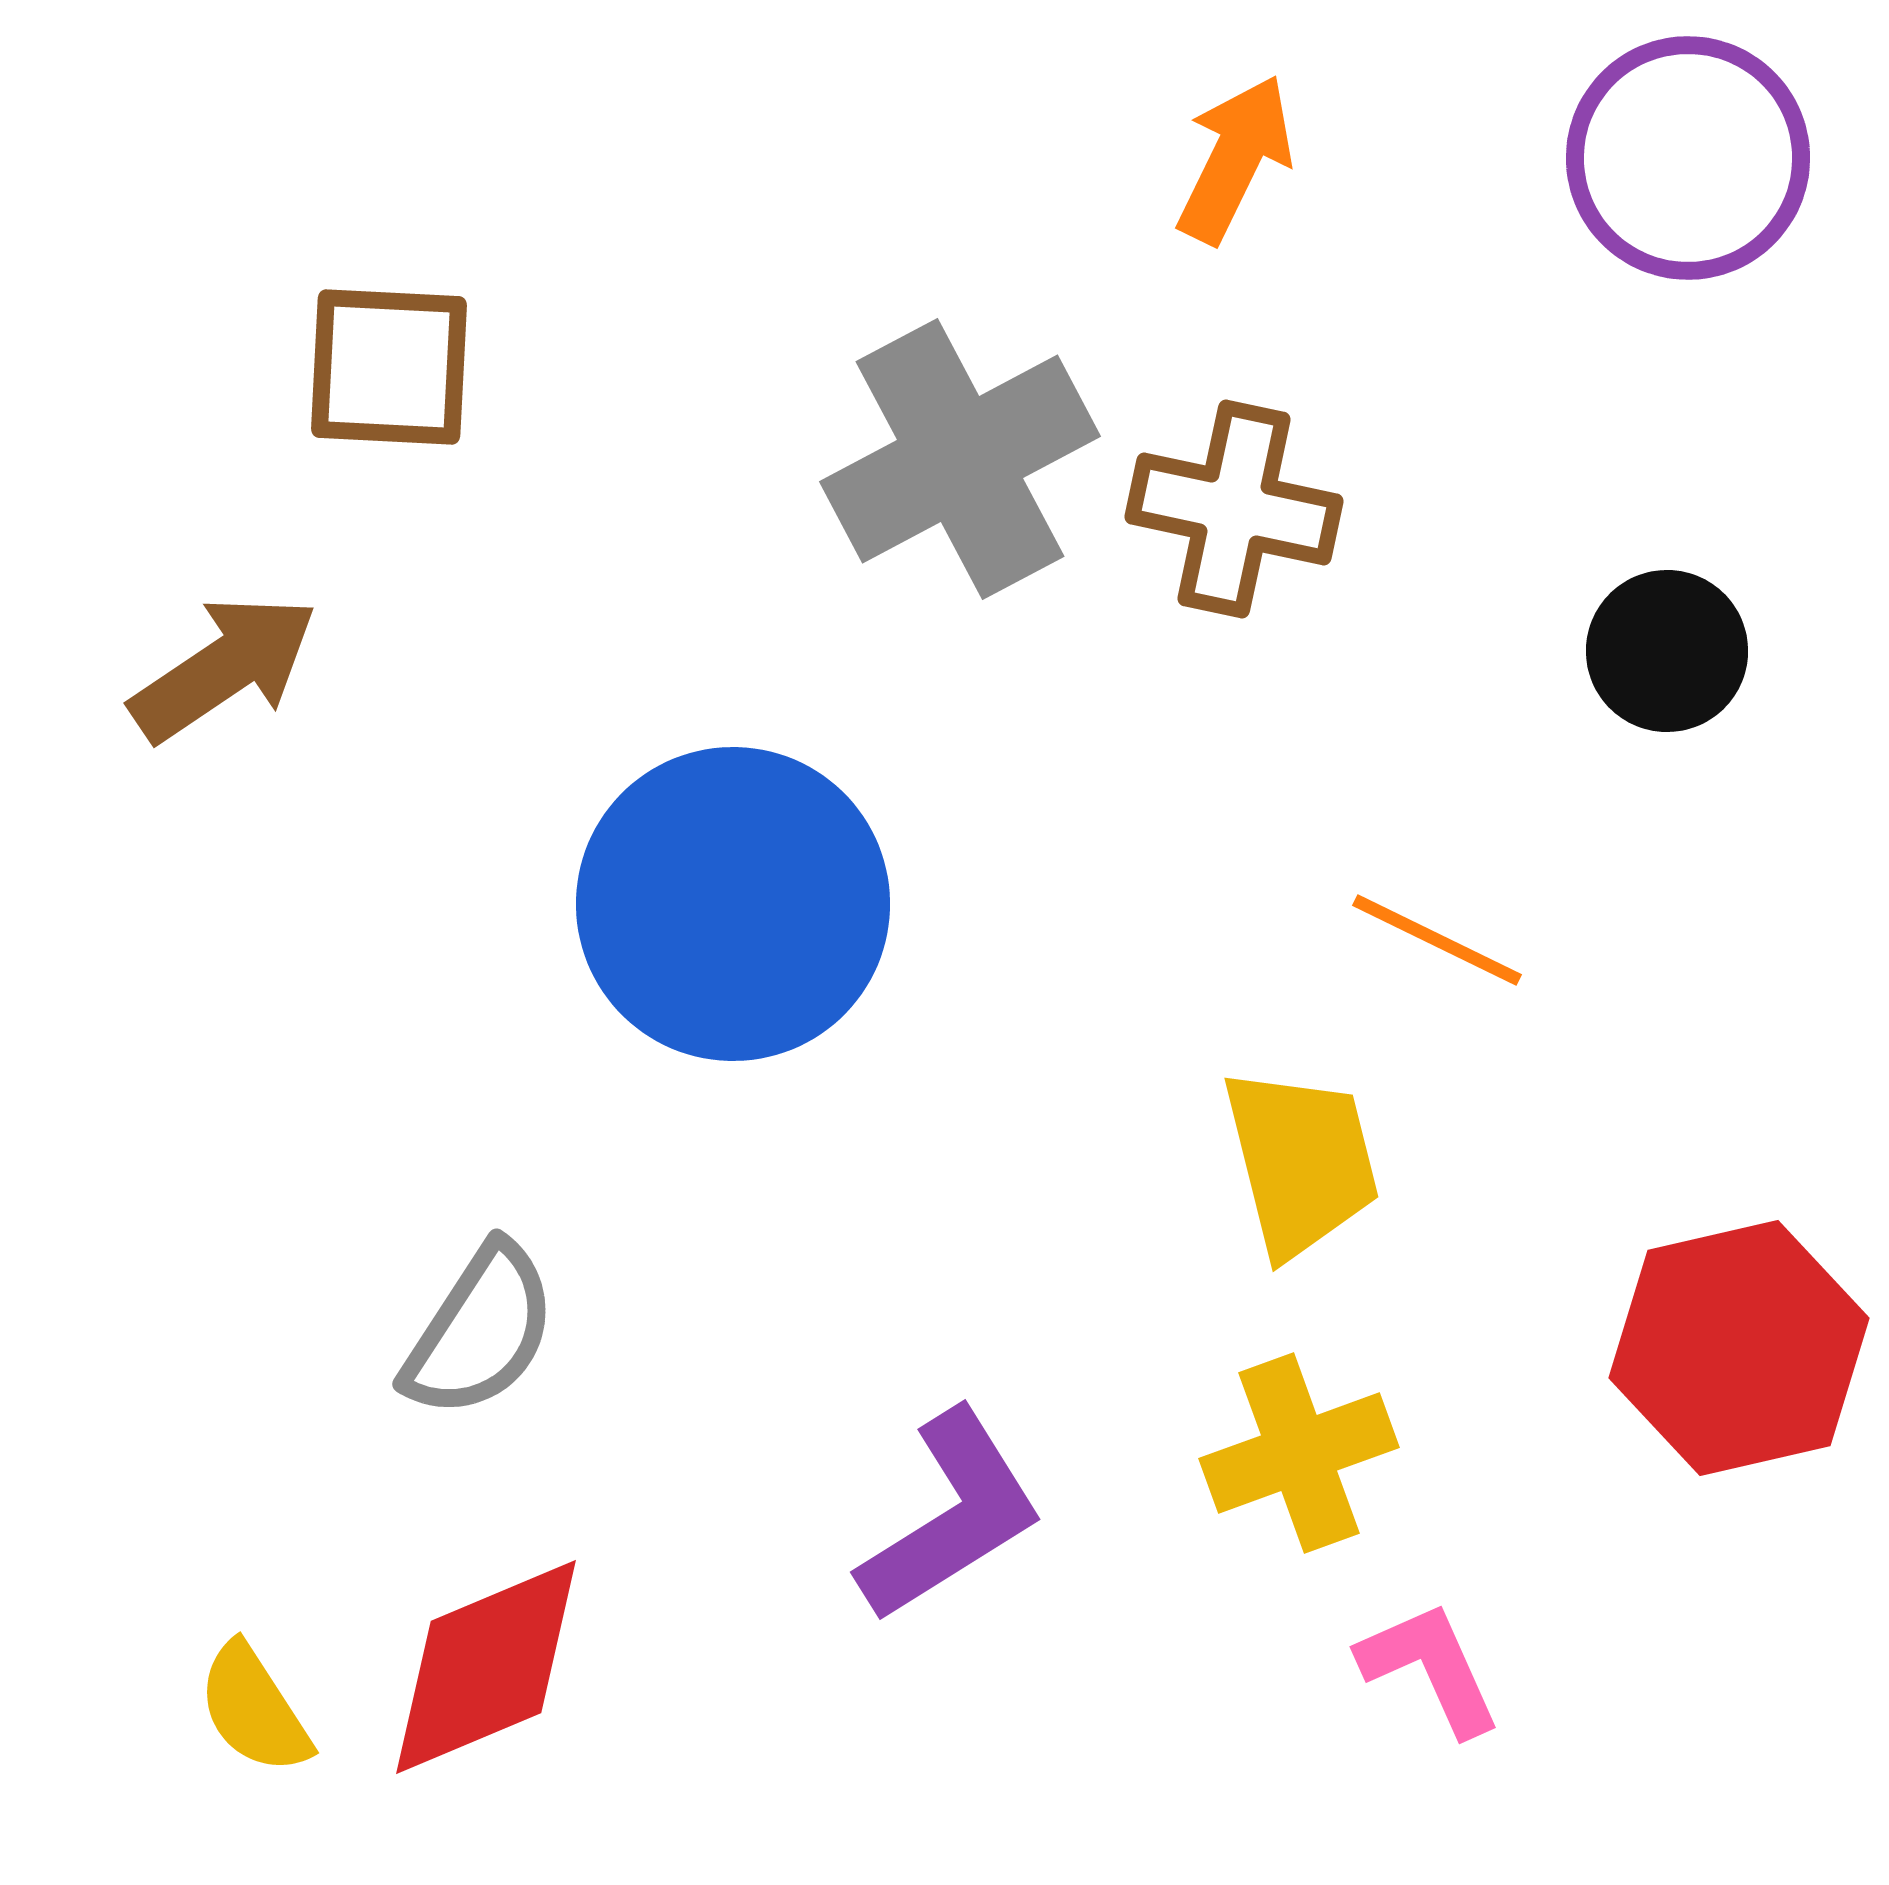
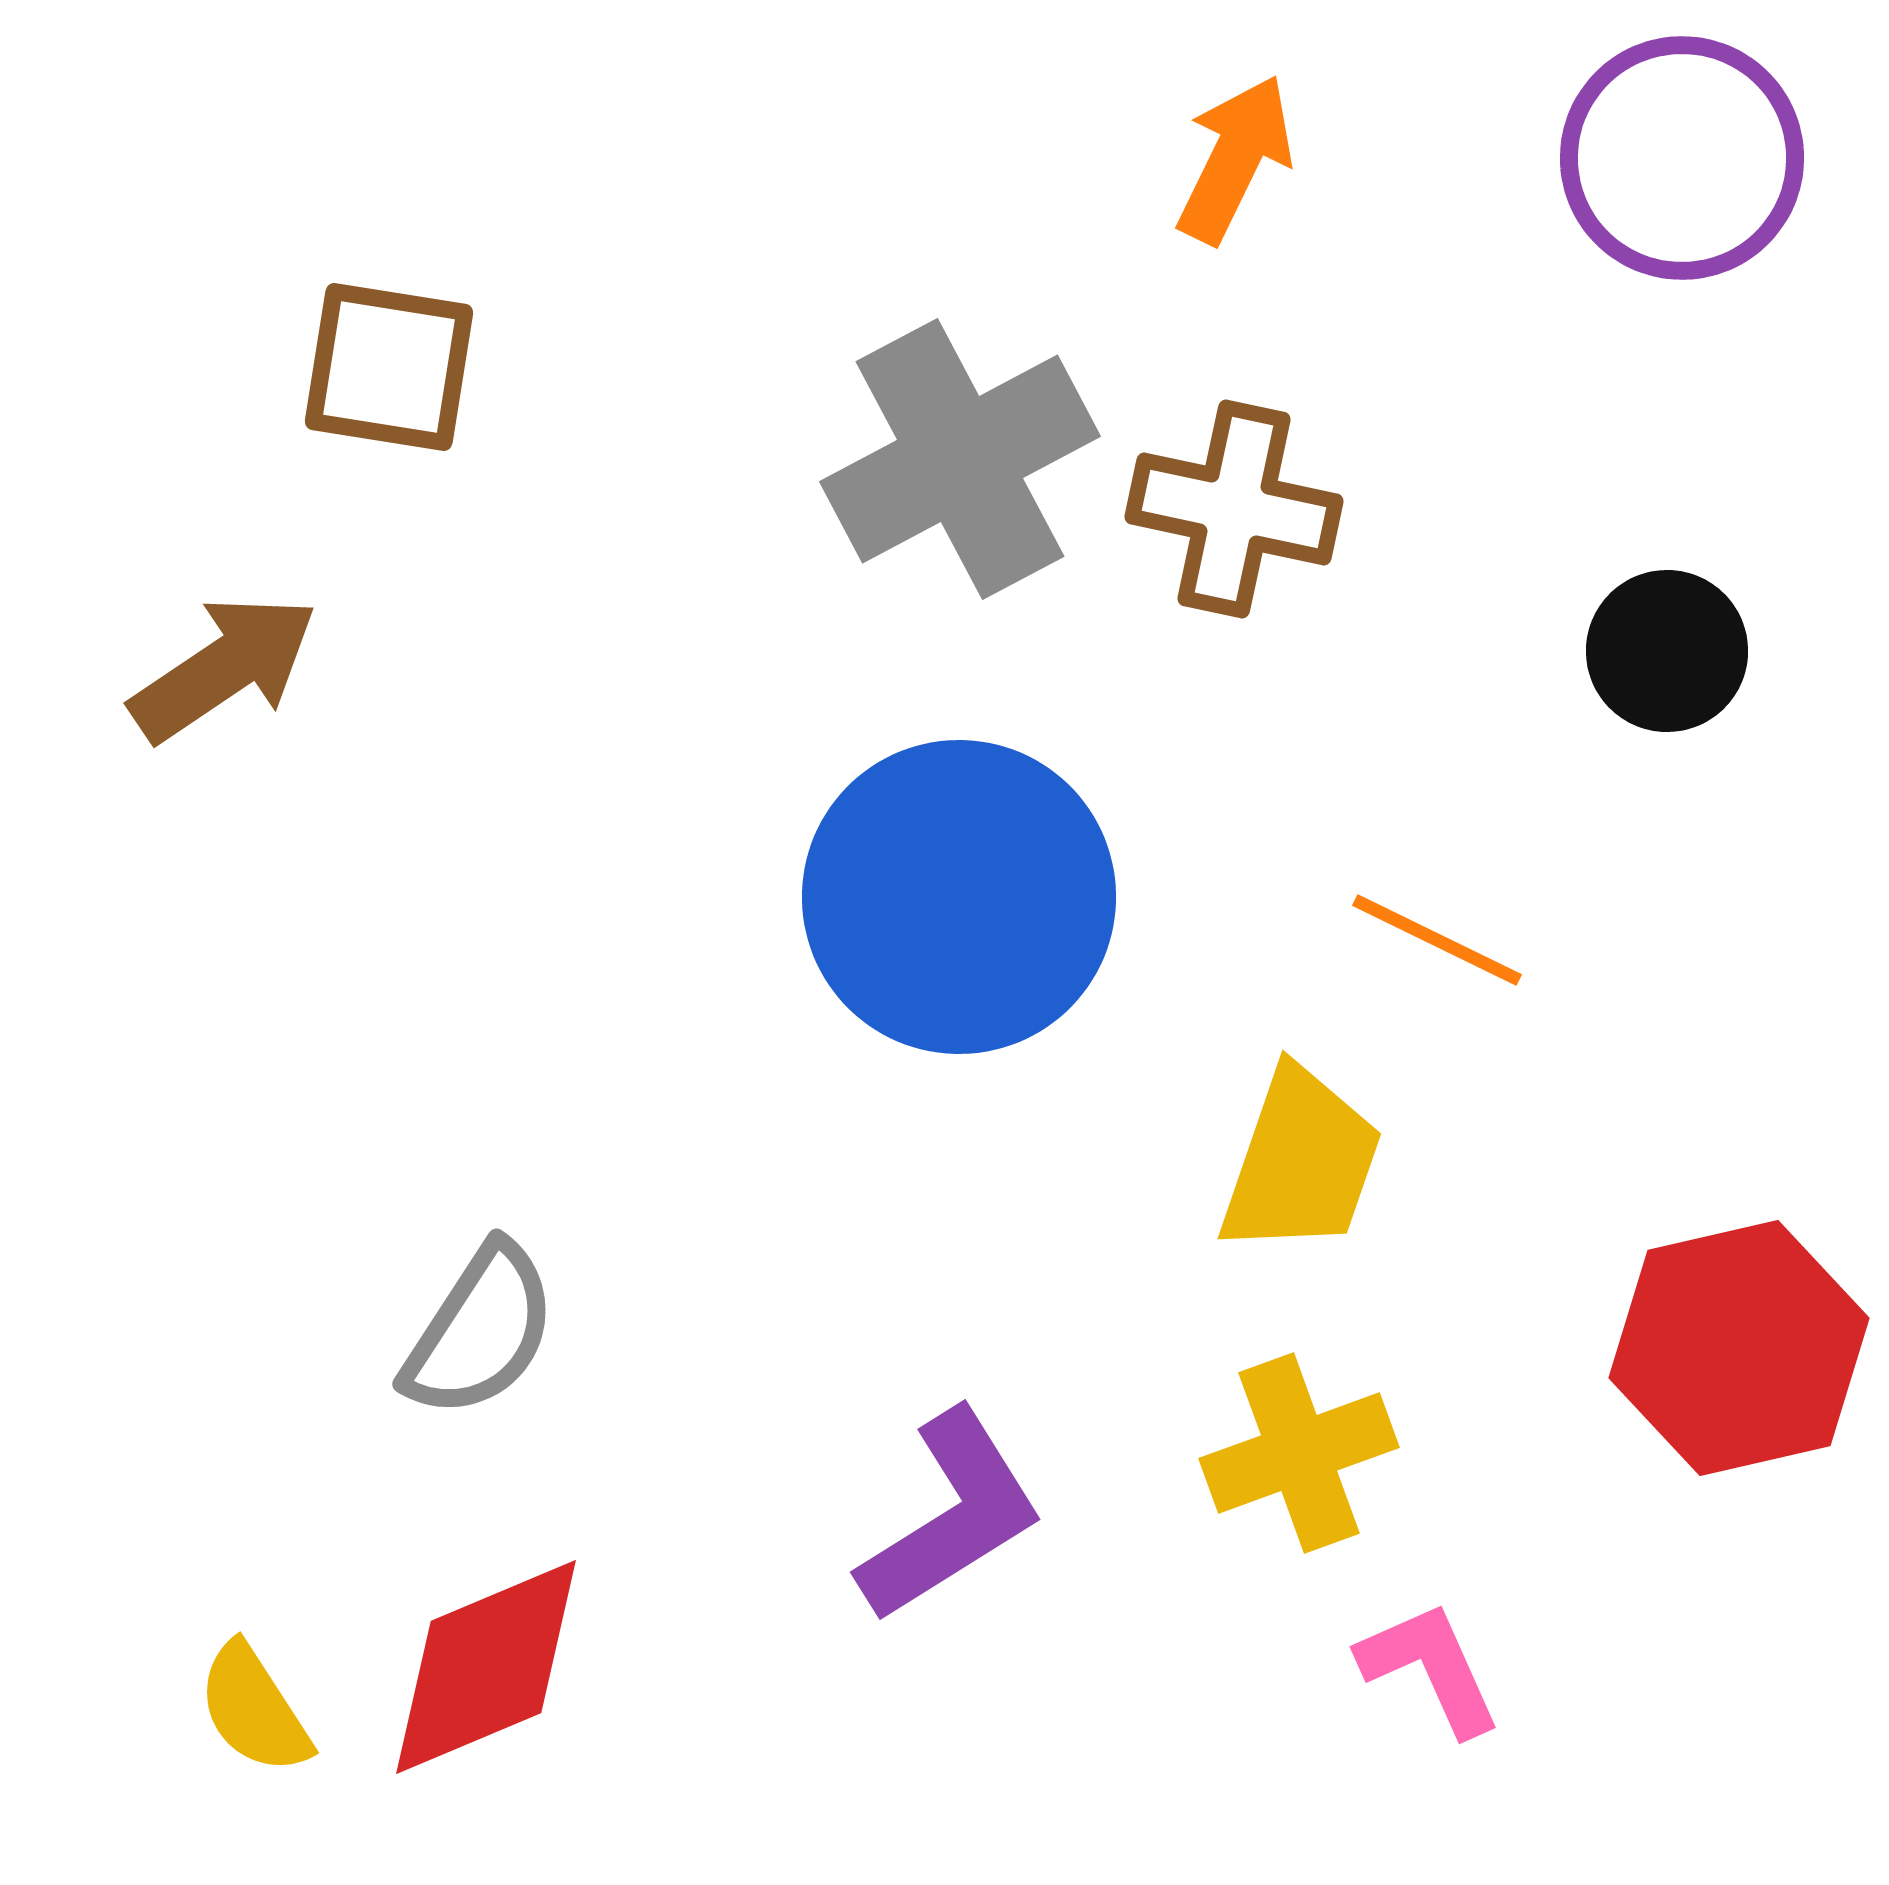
purple circle: moved 6 px left
brown square: rotated 6 degrees clockwise
blue circle: moved 226 px right, 7 px up
yellow trapezoid: rotated 33 degrees clockwise
